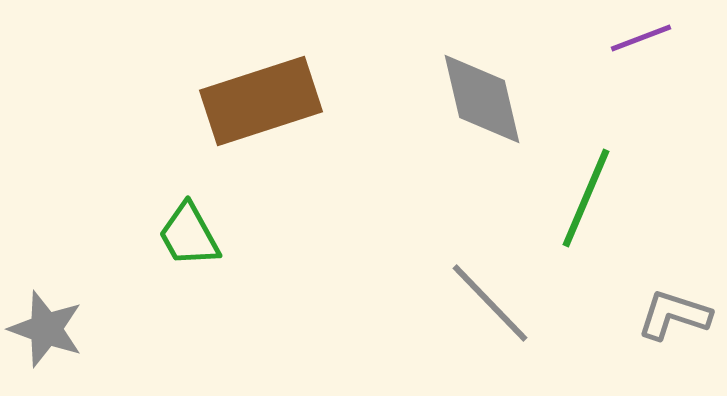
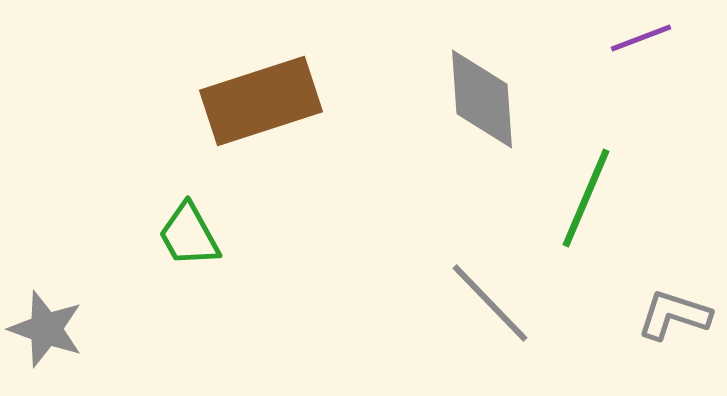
gray diamond: rotated 9 degrees clockwise
